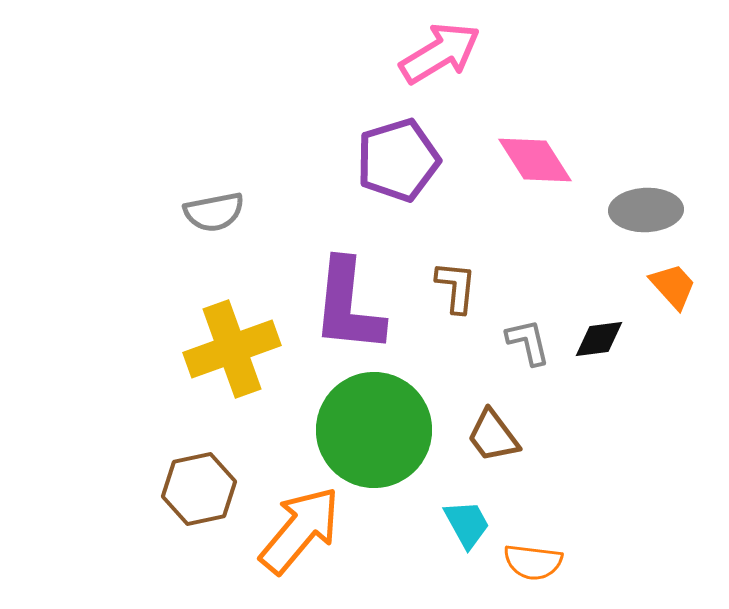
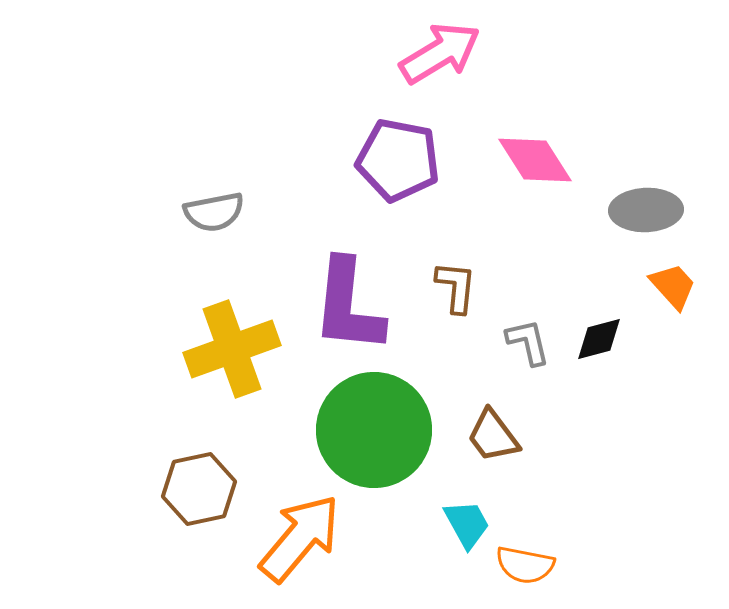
purple pentagon: rotated 28 degrees clockwise
black diamond: rotated 8 degrees counterclockwise
orange arrow: moved 8 px down
orange semicircle: moved 8 px left, 3 px down; rotated 4 degrees clockwise
